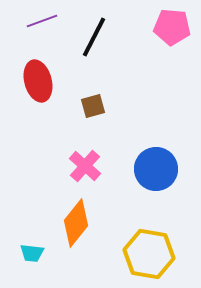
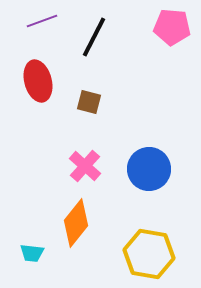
brown square: moved 4 px left, 4 px up; rotated 30 degrees clockwise
blue circle: moved 7 px left
